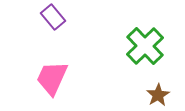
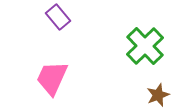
purple rectangle: moved 5 px right
brown star: rotated 10 degrees clockwise
